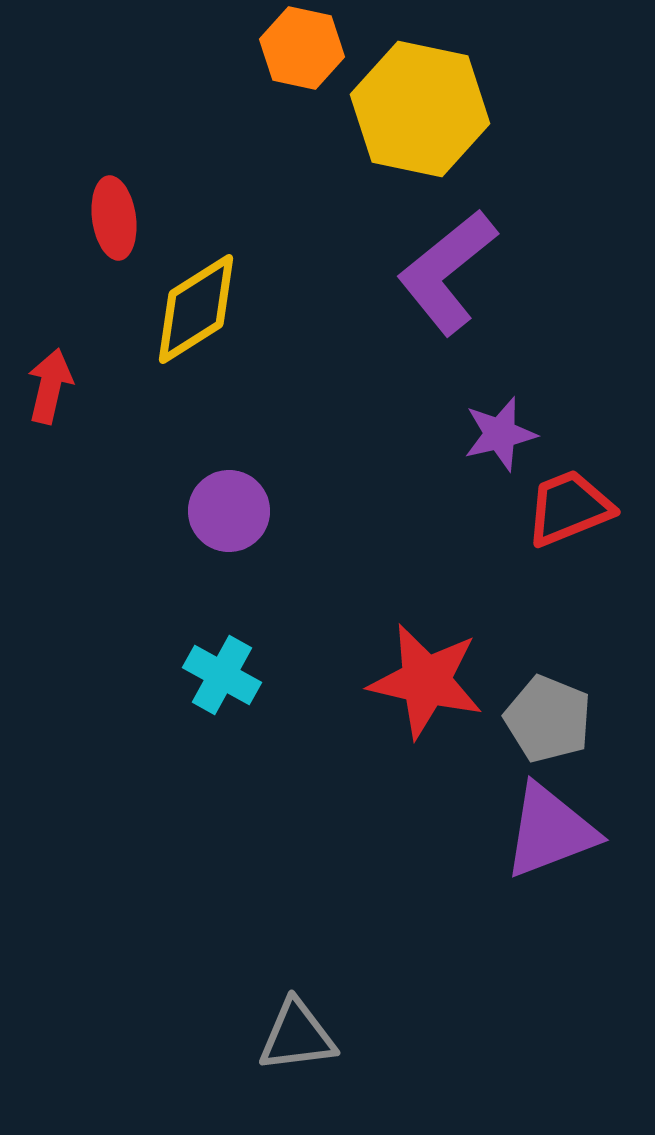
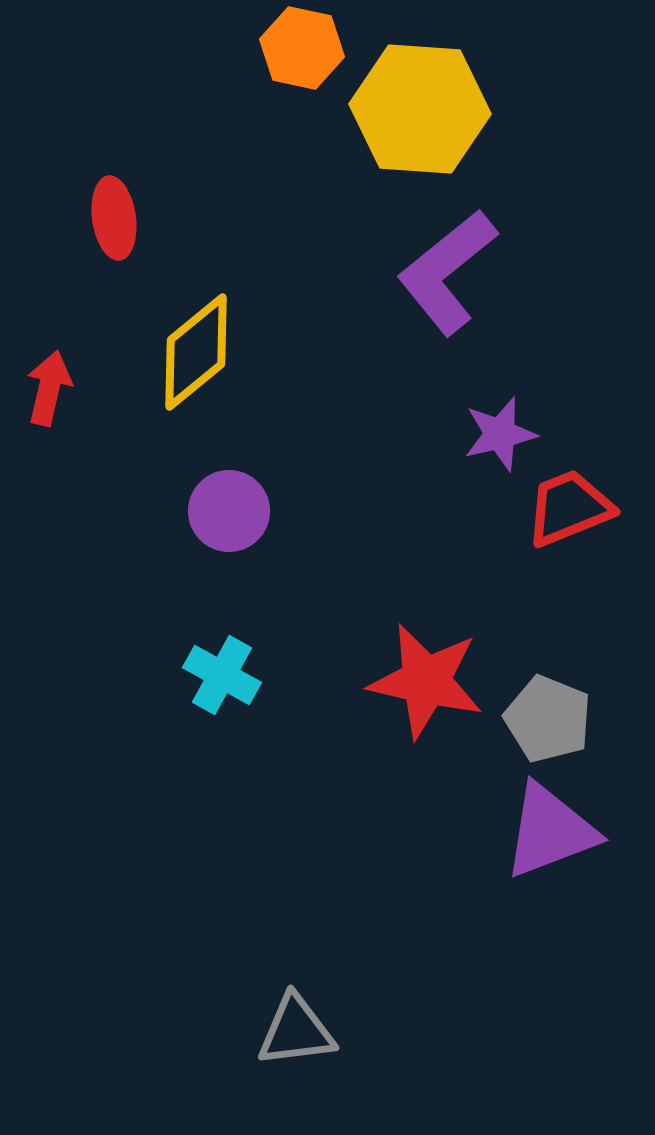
yellow hexagon: rotated 8 degrees counterclockwise
yellow diamond: moved 43 px down; rotated 7 degrees counterclockwise
red arrow: moved 1 px left, 2 px down
gray triangle: moved 1 px left, 5 px up
